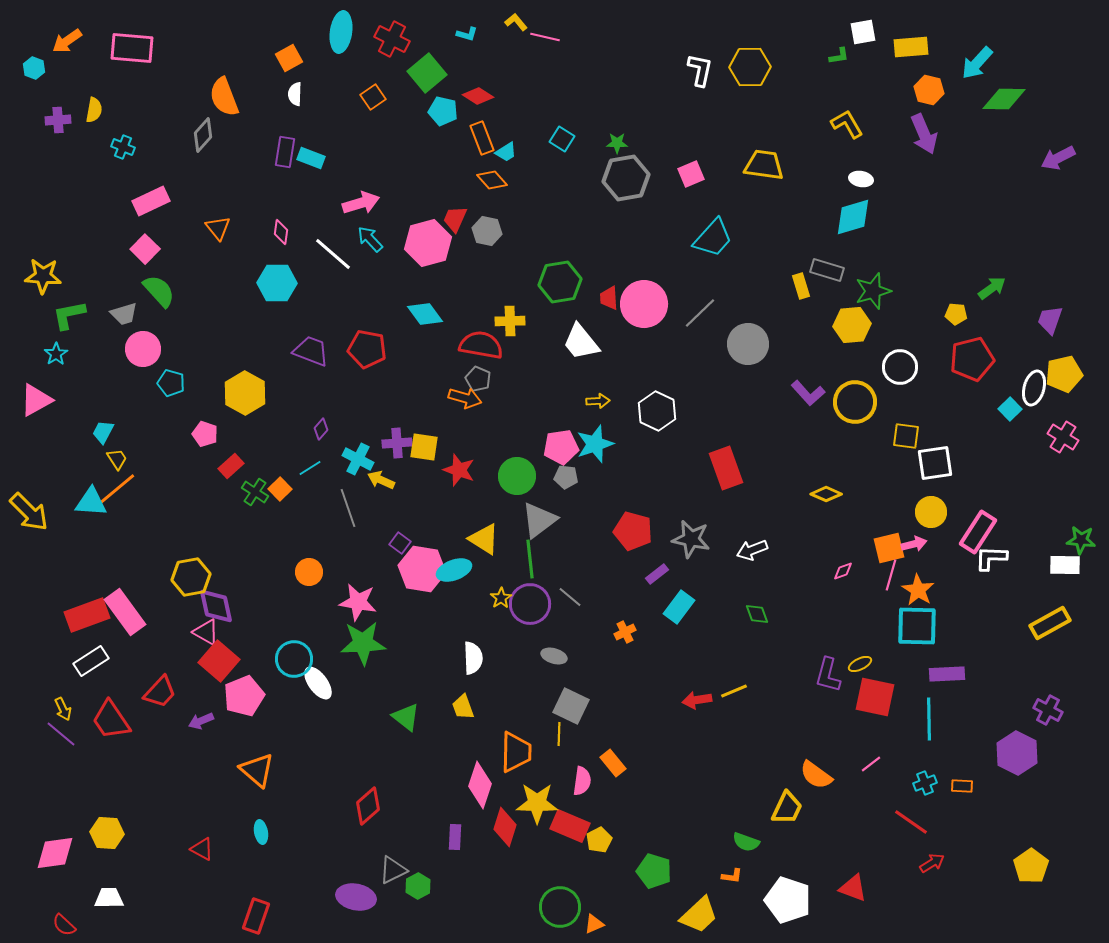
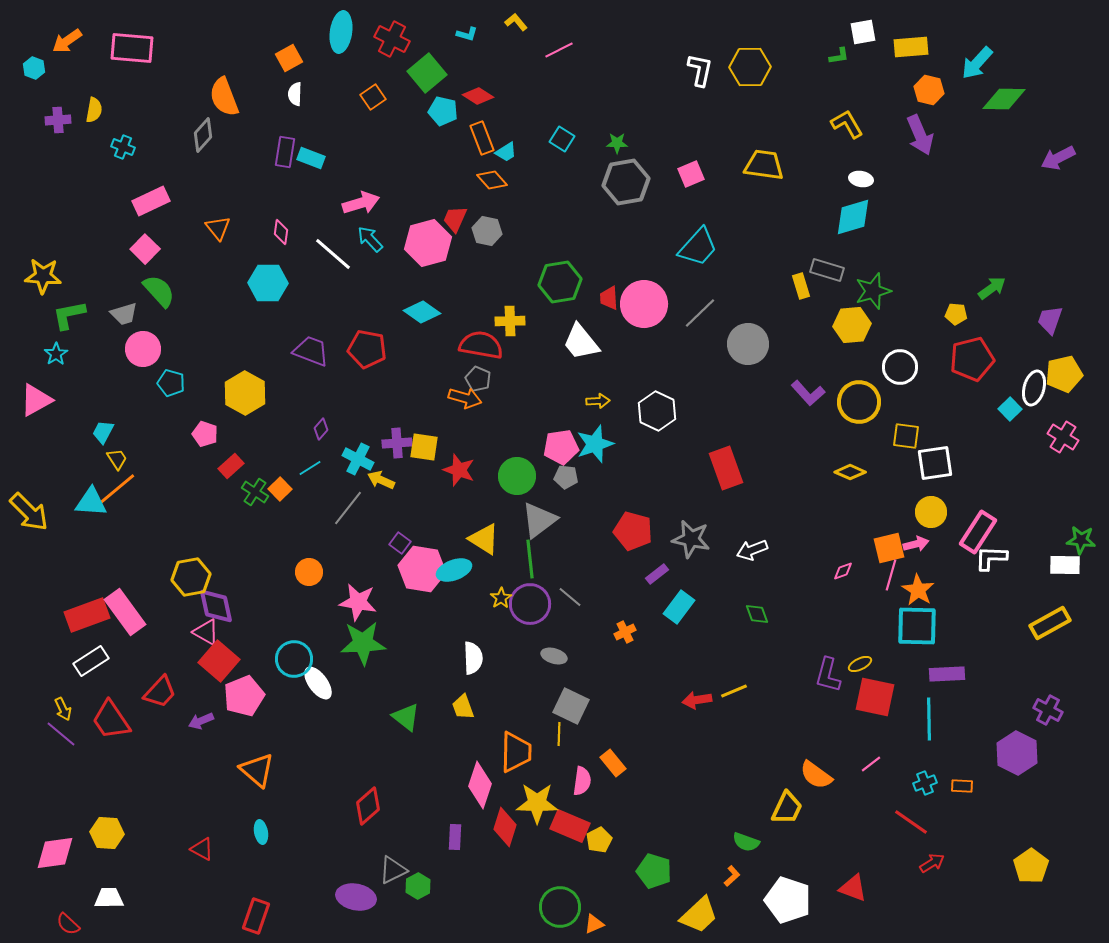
pink line at (545, 37): moved 14 px right, 13 px down; rotated 40 degrees counterclockwise
purple arrow at (924, 134): moved 4 px left, 1 px down
gray hexagon at (626, 178): moved 4 px down
cyan trapezoid at (713, 238): moved 15 px left, 9 px down
cyan hexagon at (277, 283): moved 9 px left
cyan diamond at (425, 314): moved 3 px left, 2 px up; rotated 18 degrees counterclockwise
yellow circle at (855, 402): moved 4 px right
yellow diamond at (826, 494): moved 24 px right, 22 px up
gray line at (348, 508): rotated 57 degrees clockwise
pink arrow at (914, 544): moved 2 px right
orange L-shape at (732, 876): rotated 50 degrees counterclockwise
red semicircle at (64, 925): moved 4 px right, 1 px up
